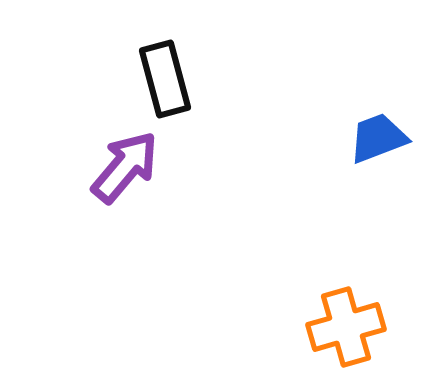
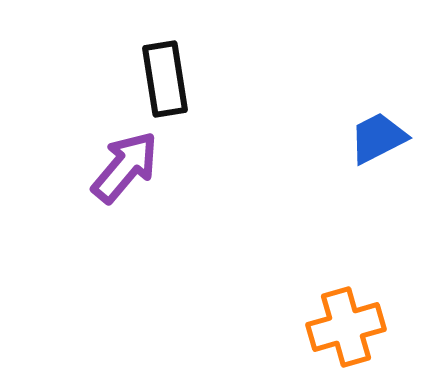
black rectangle: rotated 6 degrees clockwise
blue trapezoid: rotated 6 degrees counterclockwise
